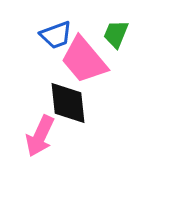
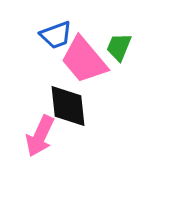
green trapezoid: moved 3 px right, 13 px down
black diamond: moved 3 px down
